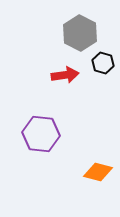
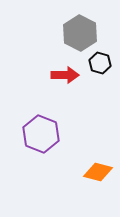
black hexagon: moved 3 px left
red arrow: rotated 8 degrees clockwise
purple hexagon: rotated 15 degrees clockwise
